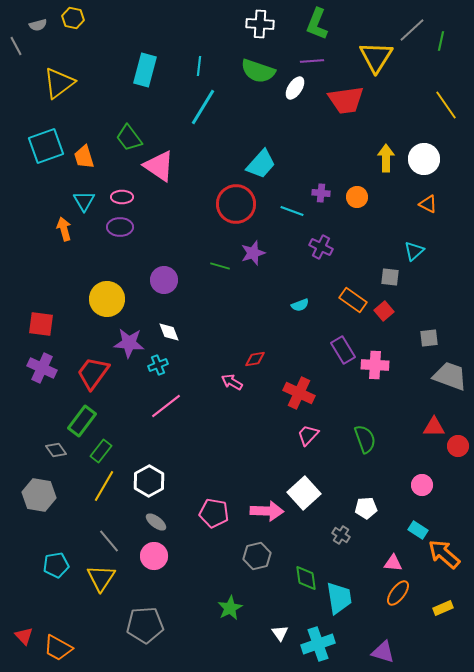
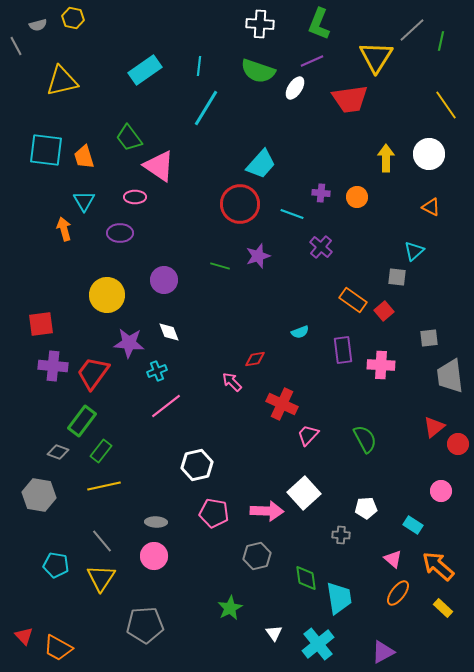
green L-shape at (317, 24): moved 2 px right
purple line at (312, 61): rotated 20 degrees counterclockwise
cyan rectangle at (145, 70): rotated 40 degrees clockwise
yellow triangle at (59, 83): moved 3 px right, 2 px up; rotated 24 degrees clockwise
red trapezoid at (346, 100): moved 4 px right, 1 px up
cyan line at (203, 107): moved 3 px right, 1 px down
cyan square at (46, 146): moved 4 px down; rotated 27 degrees clockwise
white circle at (424, 159): moved 5 px right, 5 px up
pink ellipse at (122, 197): moved 13 px right
red circle at (236, 204): moved 4 px right
orange triangle at (428, 204): moved 3 px right, 3 px down
cyan line at (292, 211): moved 3 px down
purple ellipse at (120, 227): moved 6 px down
purple cross at (321, 247): rotated 15 degrees clockwise
purple star at (253, 253): moved 5 px right, 3 px down
gray square at (390, 277): moved 7 px right
yellow circle at (107, 299): moved 4 px up
cyan semicircle at (300, 305): moved 27 px down
red square at (41, 324): rotated 16 degrees counterclockwise
purple rectangle at (343, 350): rotated 24 degrees clockwise
cyan cross at (158, 365): moved 1 px left, 6 px down
pink cross at (375, 365): moved 6 px right
purple cross at (42, 368): moved 11 px right, 2 px up; rotated 20 degrees counterclockwise
gray trapezoid at (450, 376): rotated 117 degrees counterclockwise
pink arrow at (232, 382): rotated 15 degrees clockwise
red cross at (299, 393): moved 17 px left, 11 px down
red triangle at (434, 427): rotated 40 degrees counterclockwise
green semicircle at (365, 439): rotated 8 degrees counterclockwise
red circle at (458, 446): moved 2 px up
gray diamond at (56, 450): moved 2 px right, 2 px down; rotated 35 degrees counterclockwise
white hexagon at (149, 481): moved 48 px right, 16 px up; rotated 16 degrees clockwise
pink circle at (422, 485): moved 19 px right, 6 px down
yellow line at (104, 486): rotated 48 degrees clockwise
gray ellipse at (156, 522): rotated 35 degrees counterclockwise
cyan rectangle at (418, 530): moved 5 px left, 5 px up
gray cross at (341, 535): rotated 30 degrees counterclockwise
gray line at (109, 541): moved 7 px left
orange arrow at (444, 554): moved 6 px left, 12 px down
pink triangle at (393, 563): moved 4 px up; rotated 36 degrees clockwise
cyan pentagon at (56, 565): rotated 20 degrees clockwise
yellow rectangle at (443, 608): rotated 66 degrees clockwise
white triangle at (280, 633): moved 6 px left
cyan cross at (318, 644): rotated 20 degrees counterclockwise
purple triangle at (383, 652): rotated 45 degrees counterclockwise
